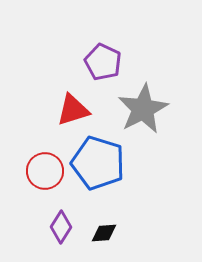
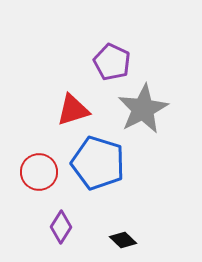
purple pentagon: moved 9 px right
red circle: moved 6 px left, 1 px down
black diamond: moved 19 px right, 7 px down; rotated 48 degrees clockwise
